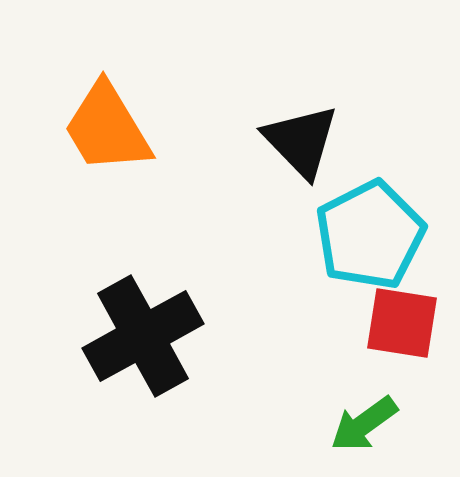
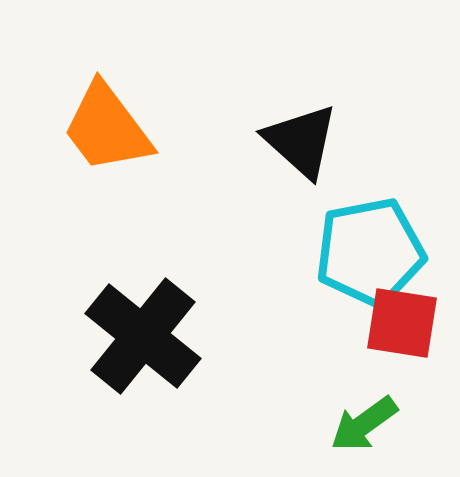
orange trapezoid: rotated 6 degrees counterclockwise
black triangle: rotated 4 degrees counterclockwise
cyan pentagon: moved 17 px down; rotated 16 degrees clockwise
black cross: rotated 22 degrees counterclockwise
